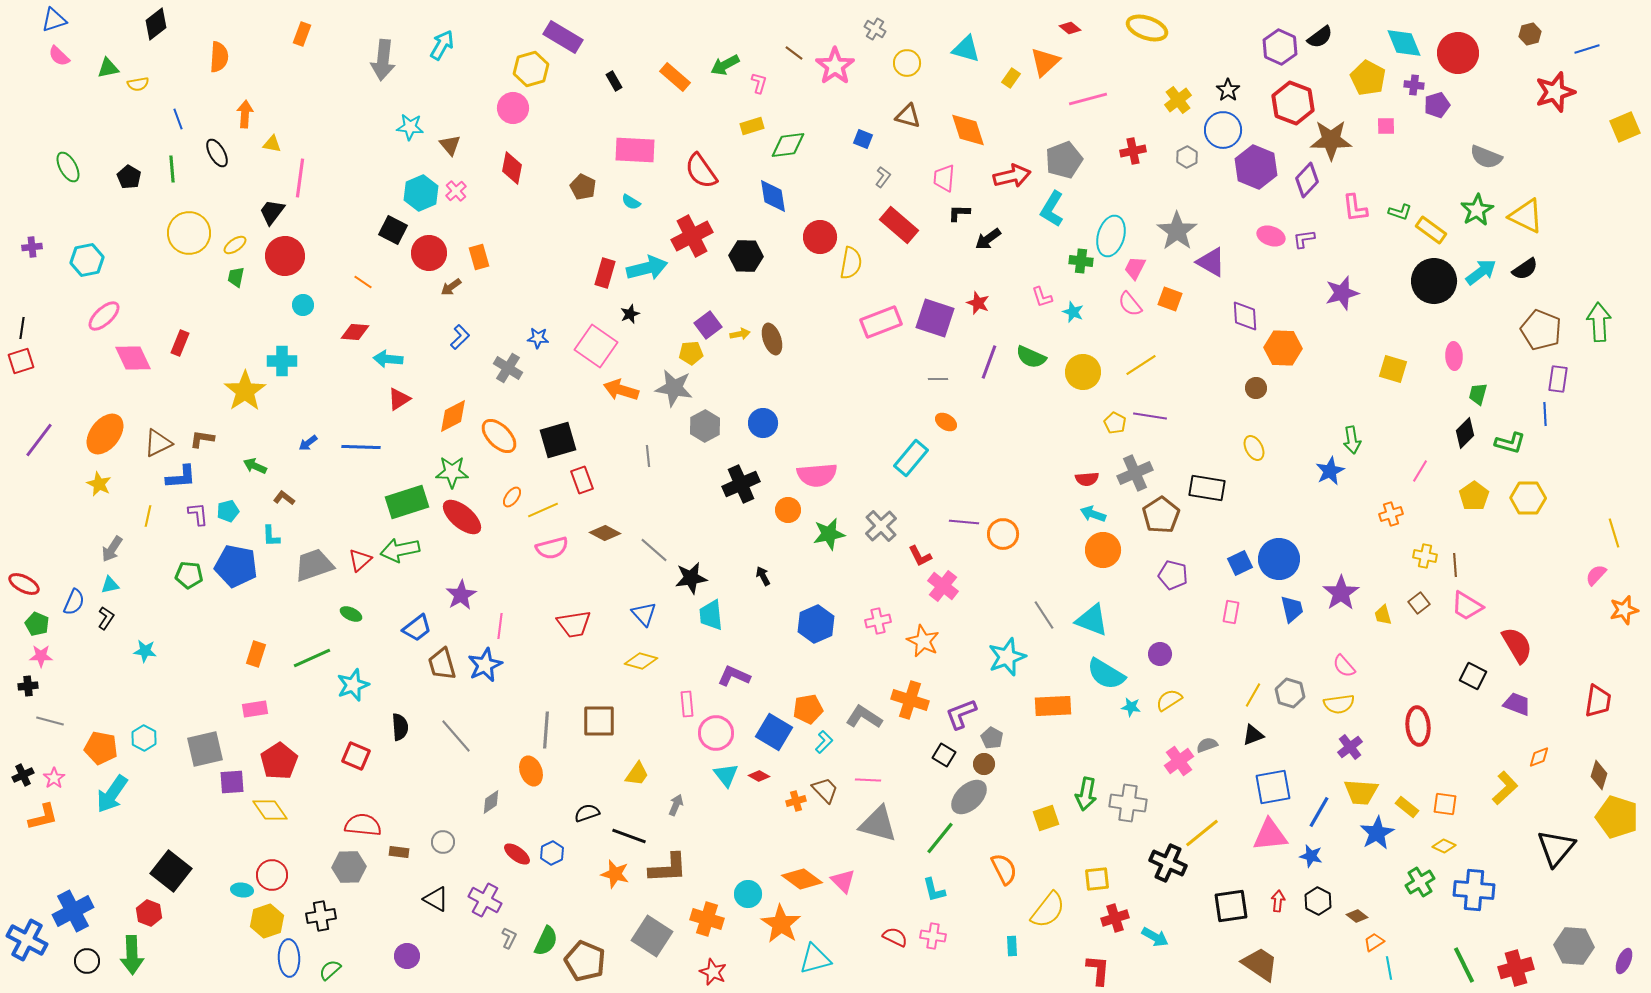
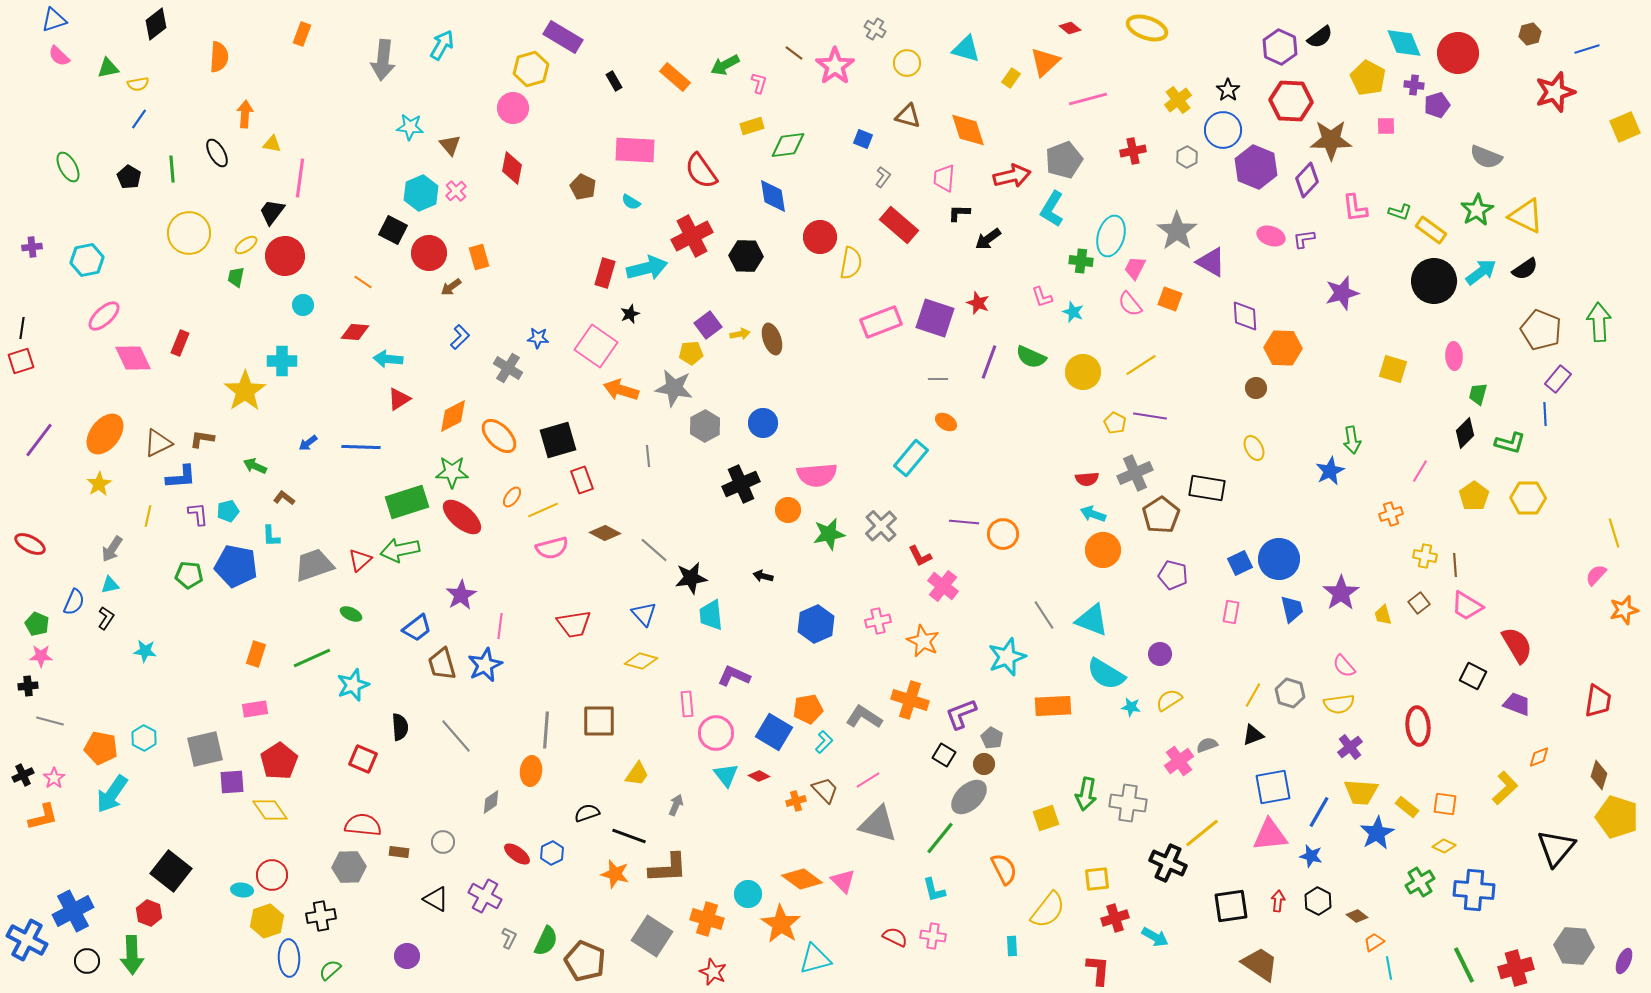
red hexagon at (1293, 103): moved 2 px left, 2 px up; rotated 18 degrees counterclockwise
blue line at (178, 119): moved 39 px left; rotated 55 degrees clockwise
yellow ellipse at (235, 245): moved 11 px right
purple rectangle at (1558, 379): rotated 32 degrees clockwise
yellow star at (99, 484): rotated 15 degrees clockwise
black arrow at (763, 576): rotated 48 degrees counterclockwise
red ellipse at (24, 584): moved 6 px right, 40 px up
red square at (356, 756): moved 7 px right, 3 px down
orange ellipse at (531, 771): rotated 28 degrees clockwise
pink line at (868, 780): rotated 35 degrees counterclockwise
purple cross at (485, 900): moved 4 px up
